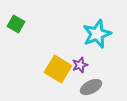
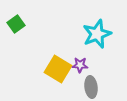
green square: rotated 24 degrees clockwise
purple star: rotated 21 degrees clockwise
gray ellipse: rotated 70 degrees counterclockwise
